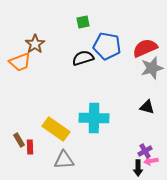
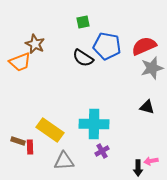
brown star: rotated 12 degrees counterclockwise
red semicircle: moved 1 px left, 2 px up
black semicircle: rotated 130 degrees counterclockwise
cyan cross: moved 6 px down
yellow rectangle: moved 6 px left, 1 px down
brown rectangle: moved 1 px left, 1 px down; rotated 40 degrees counterclockwise
purple cross: moved 43 px left
gray triangle: moved 1 px down
